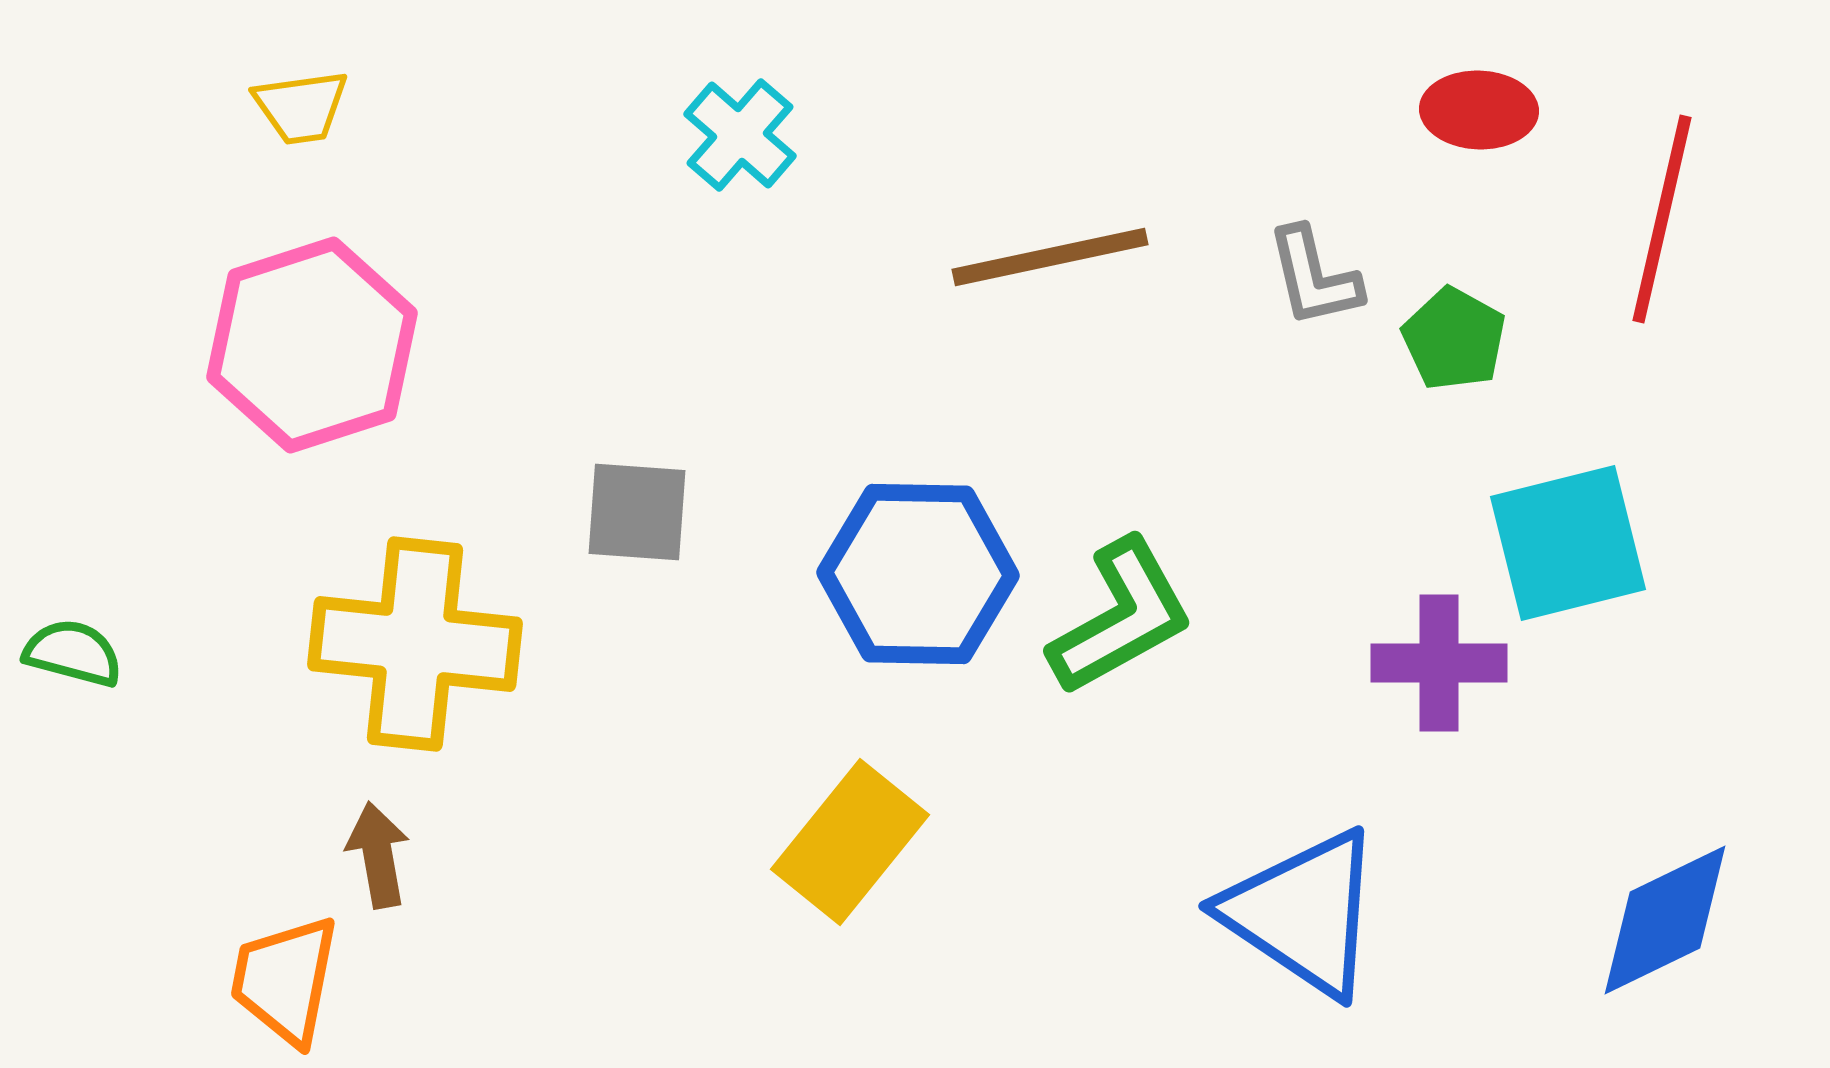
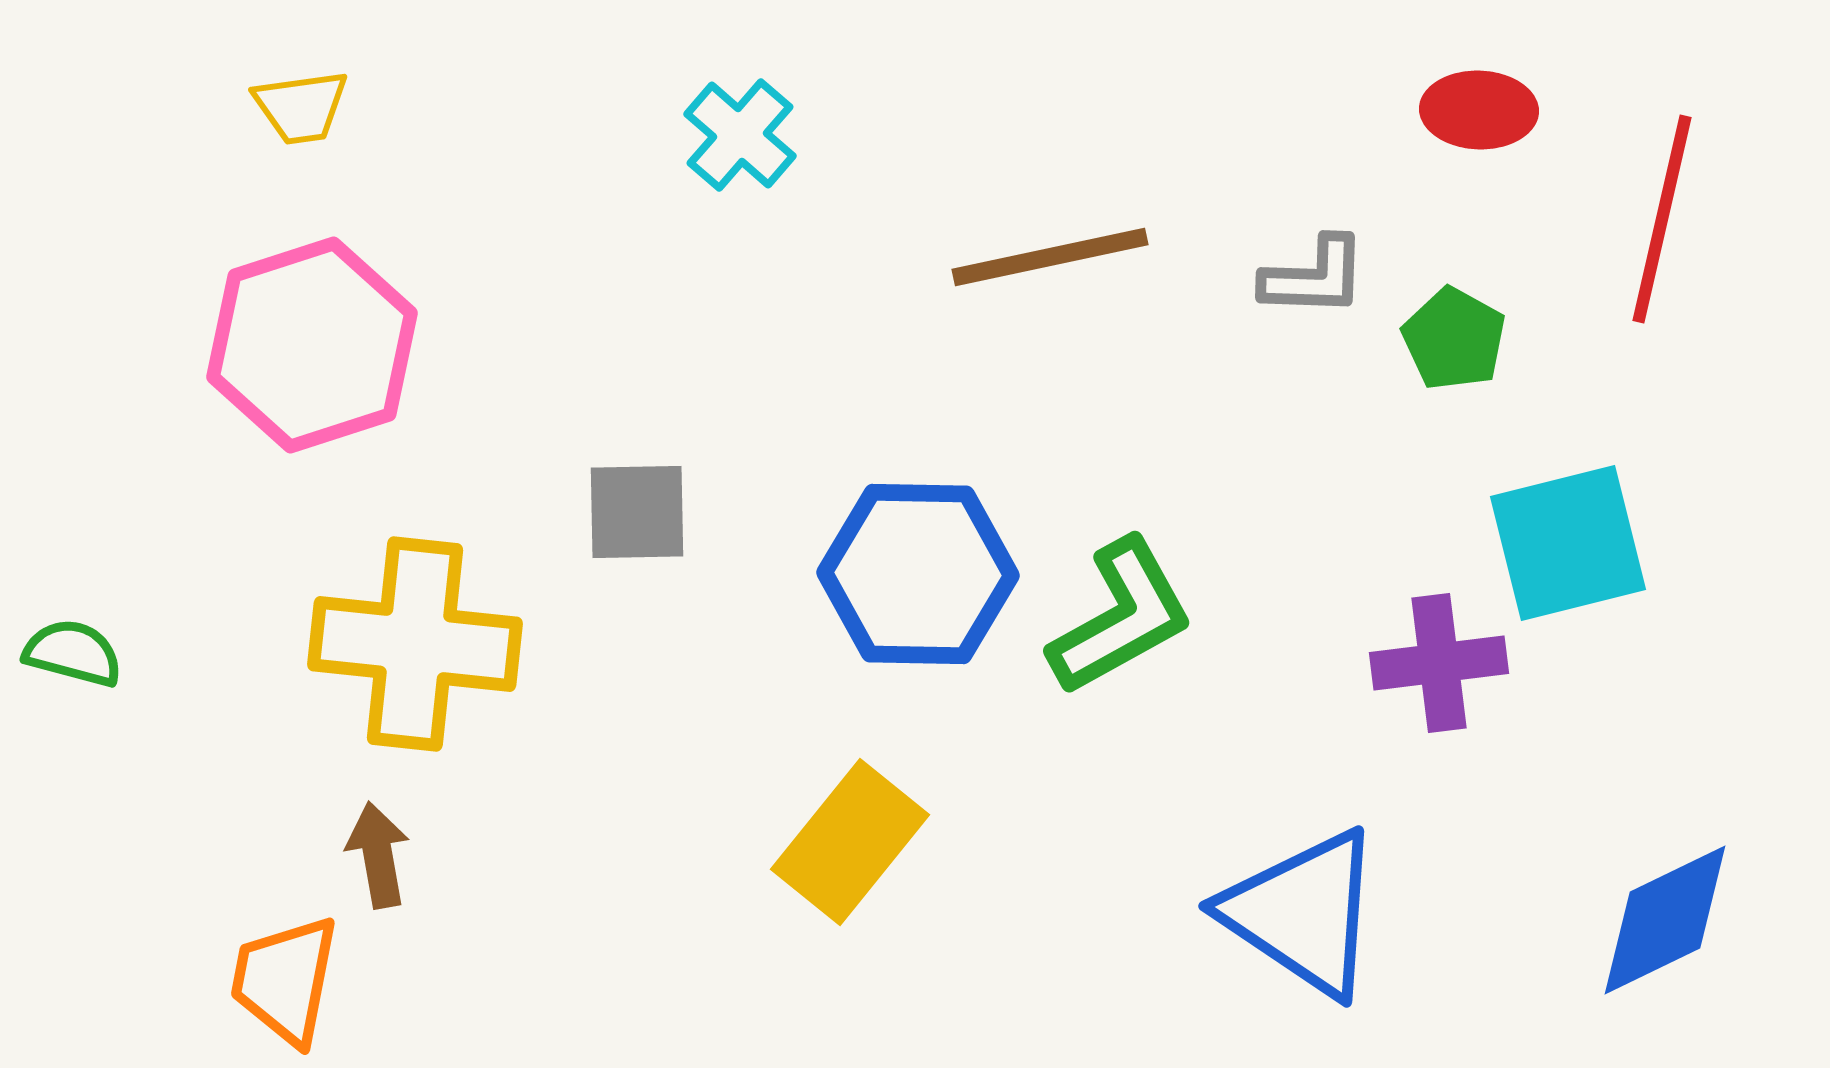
gray L-shape: rotated 75 degrees counterclockwise
gray square: rotated 5 degrees counterclockwise
purple cross: rotated 7 degrees counterclockwise
